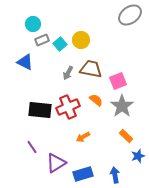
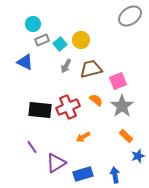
gray ellipse: moved 1 px down
brown trapezoid: rotated 25 degrees counterclockwise
gray arrow: moved 2 px left, 7 px up
